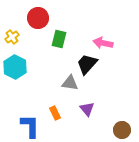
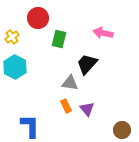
pink arrow: moved 10 px up
orange rectangle: moved 11 px right, 7 px up
